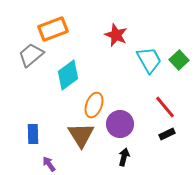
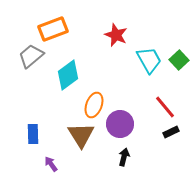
gray trapezoid: moved 1 px down
black rectangle: moved 4 px right, 2 px up
purple arrow: moved 2 px right
